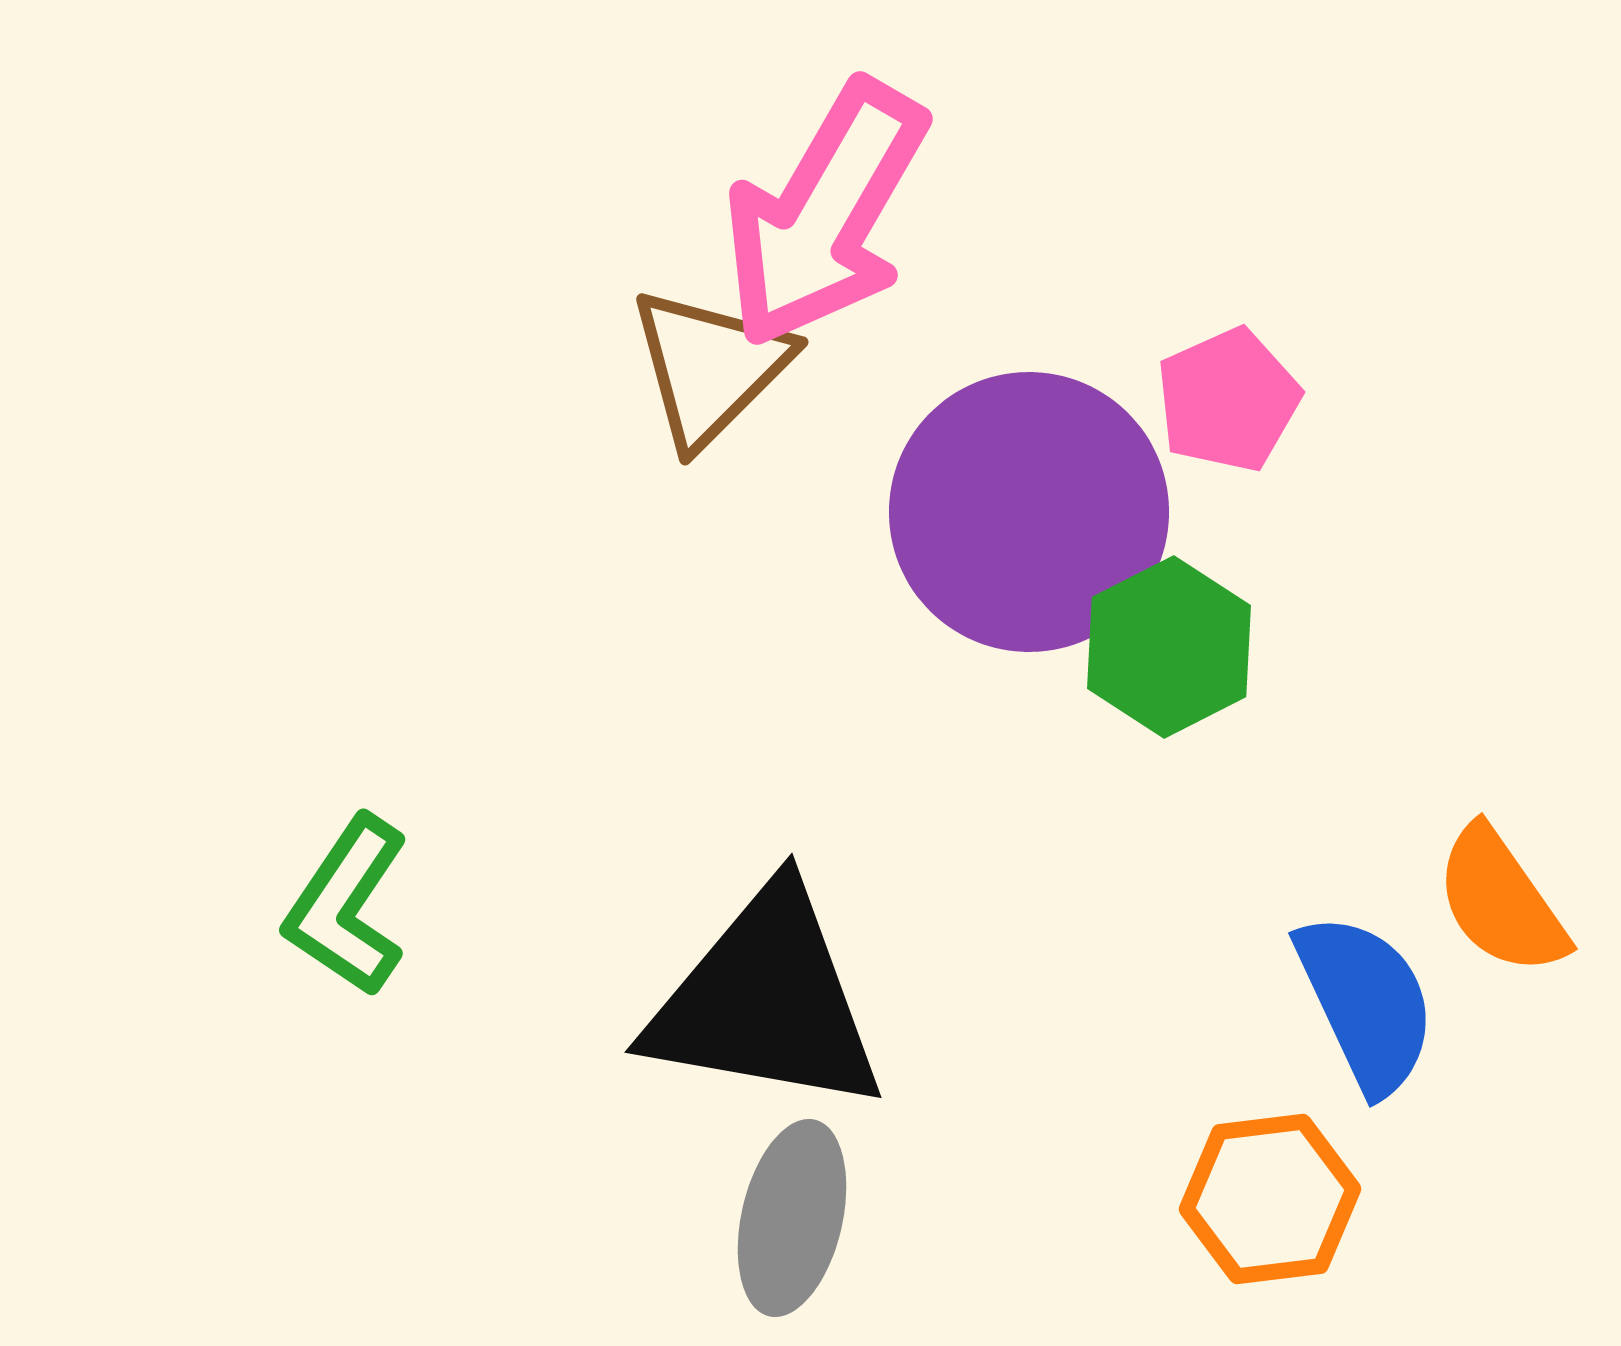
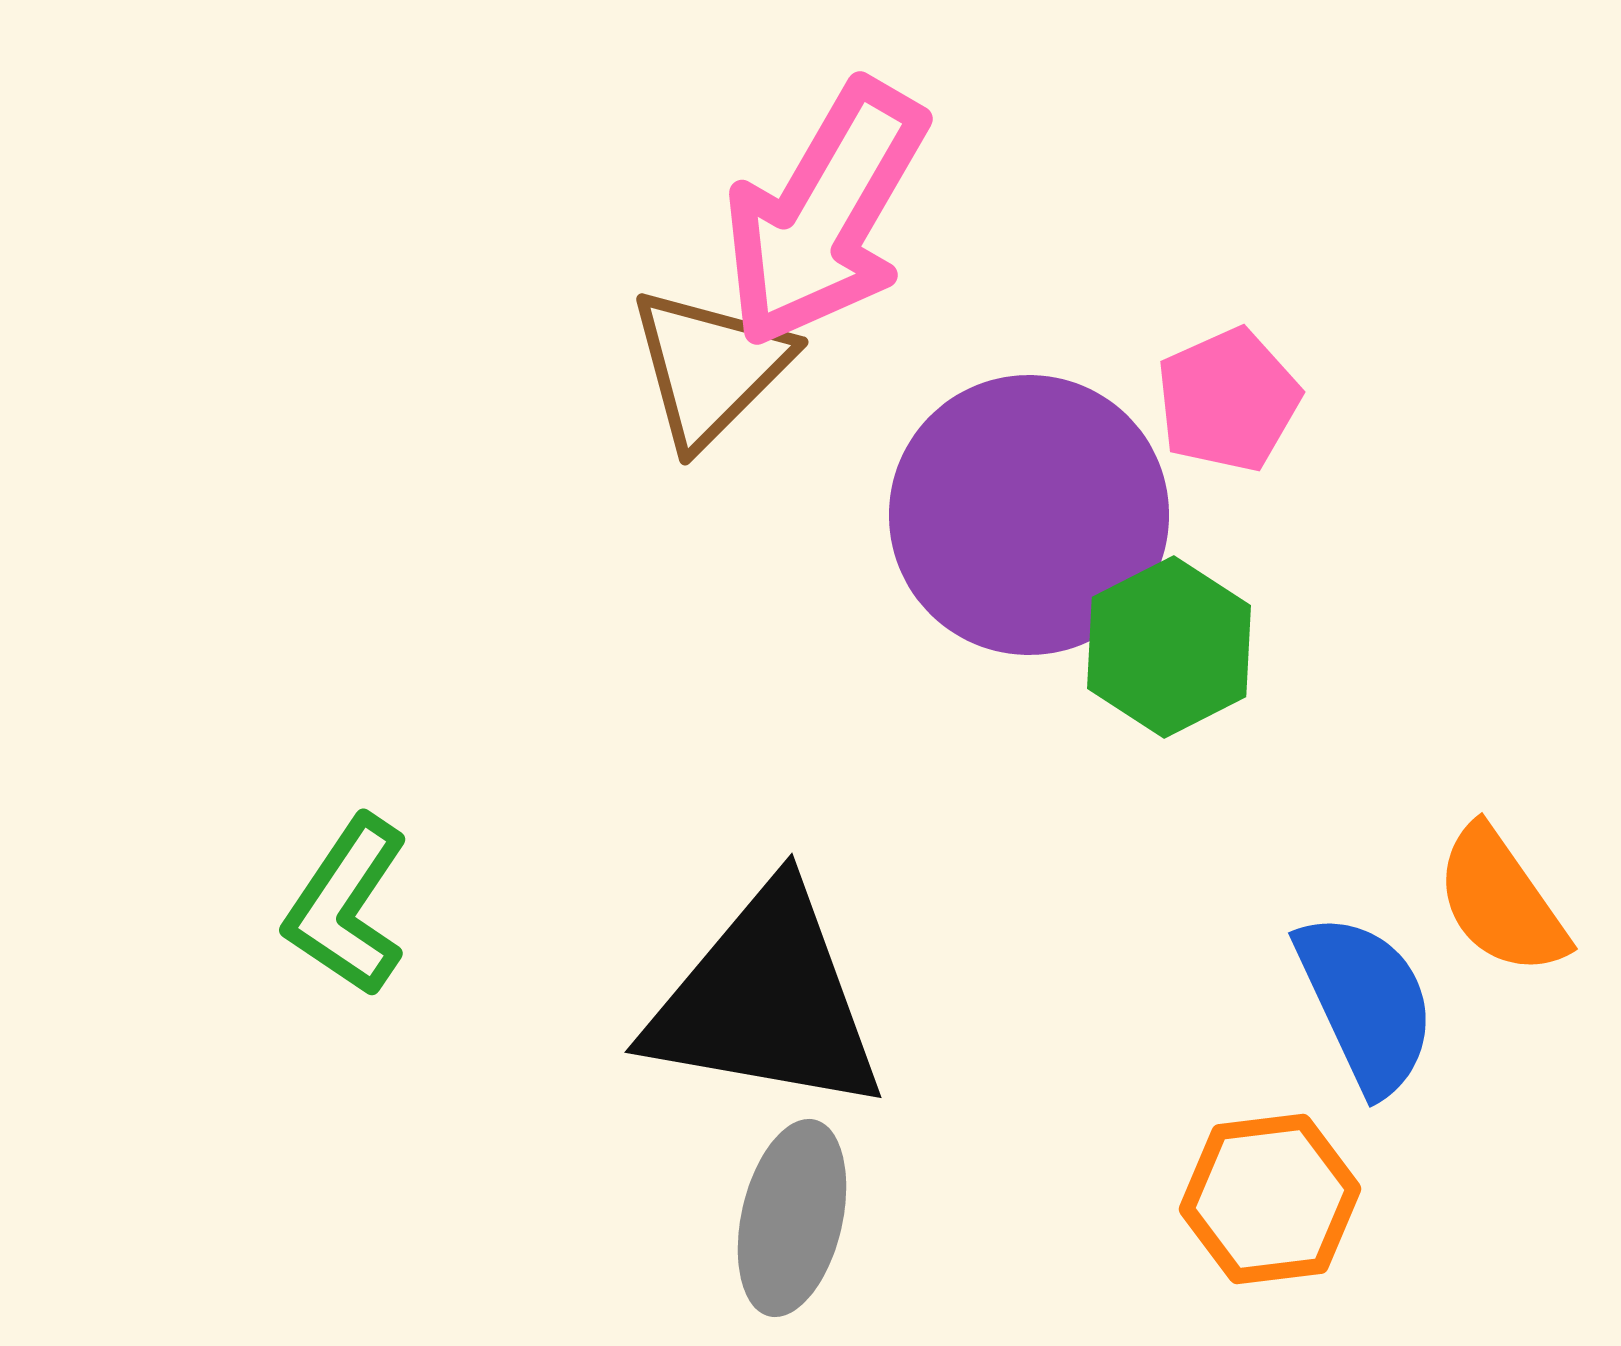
purple circle: moved 3 px down
